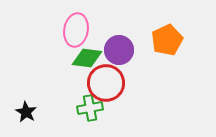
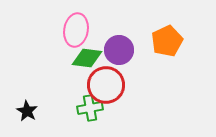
orange pentagon: moved 1 px down
red circle: moved 2 px down
black star: moved 1 px right, 1 px up
